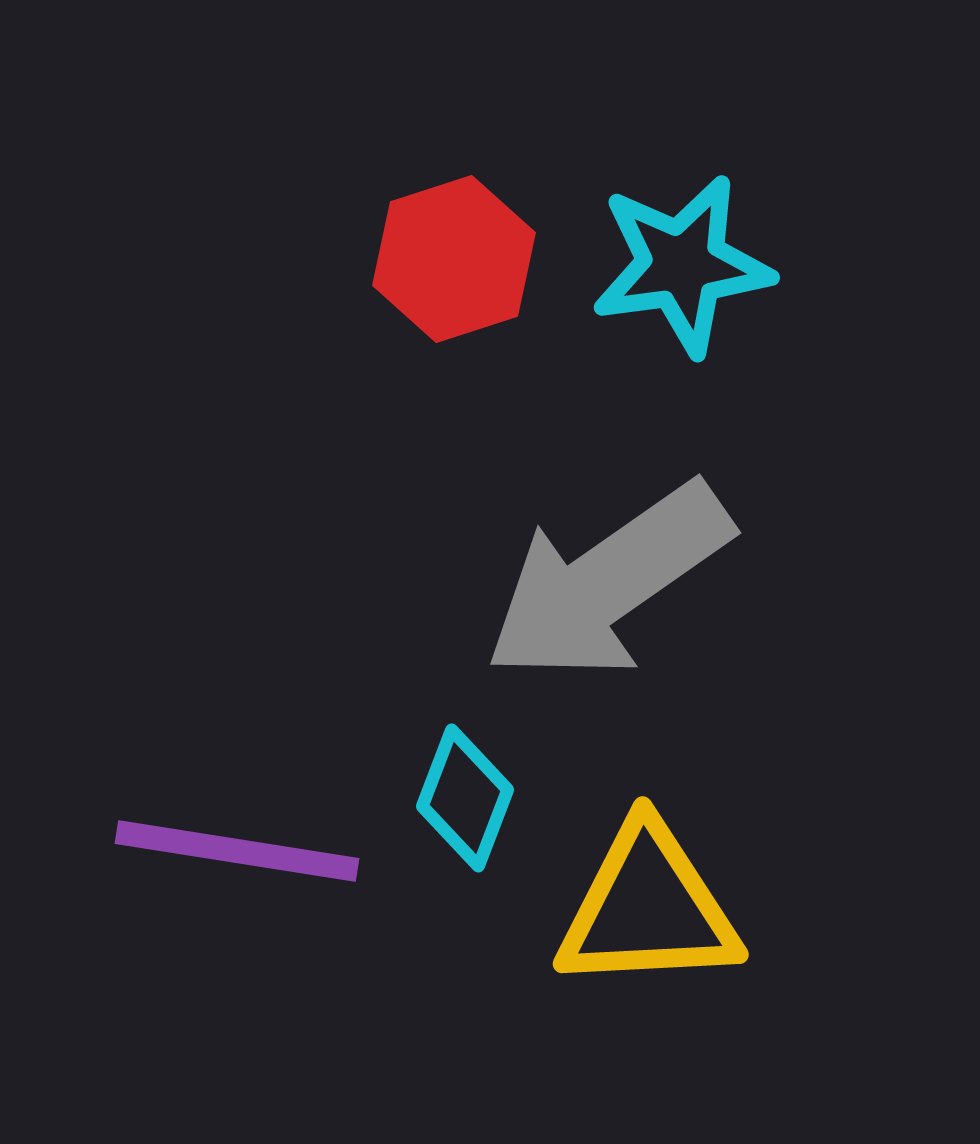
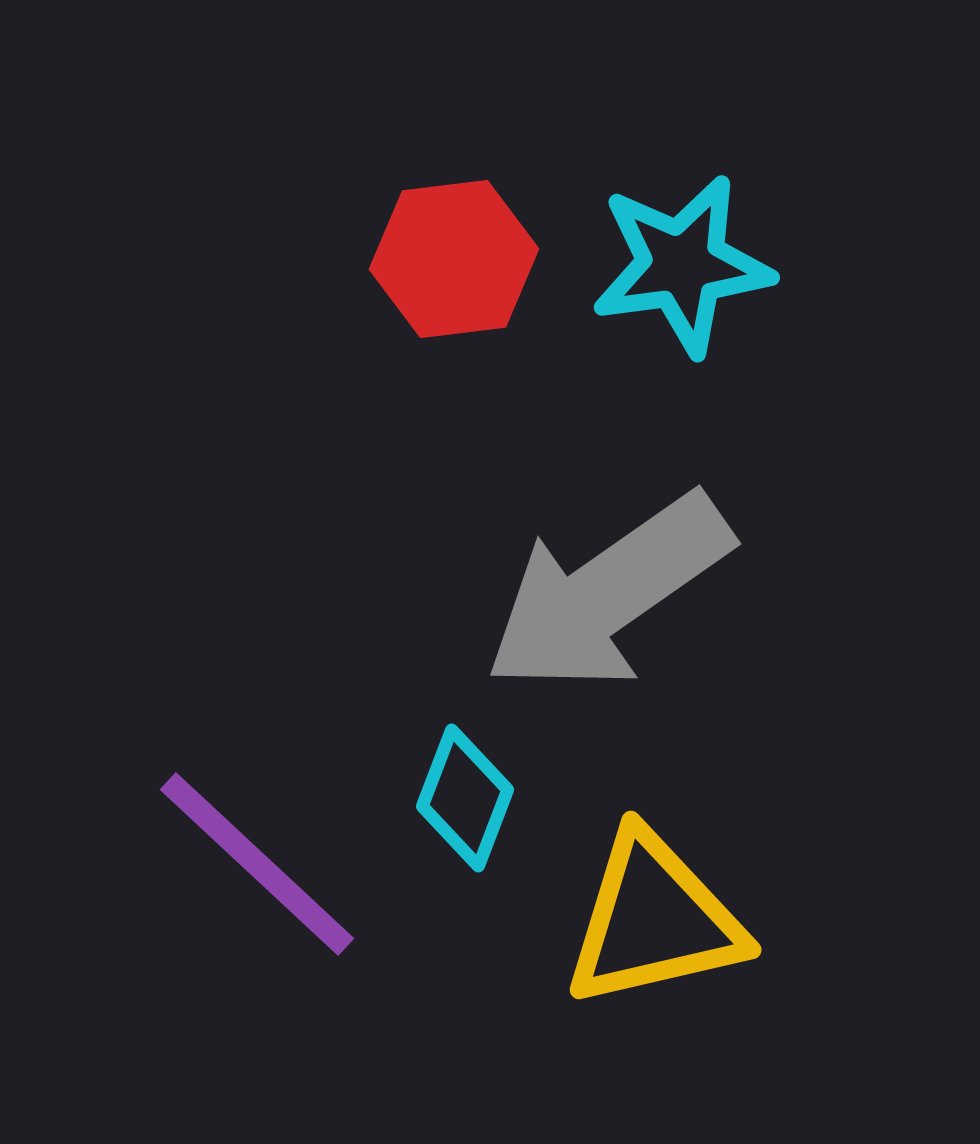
red hexagon: rotated 11 degrees clockwise
gray arrow: moved 11 px down
purple line: moved 20 px right, 13 px down; rotated 34 degrees clockwise
yellow triangle: moved 6 px right, 12 px down; rotated 10 degrees counterclockwise
